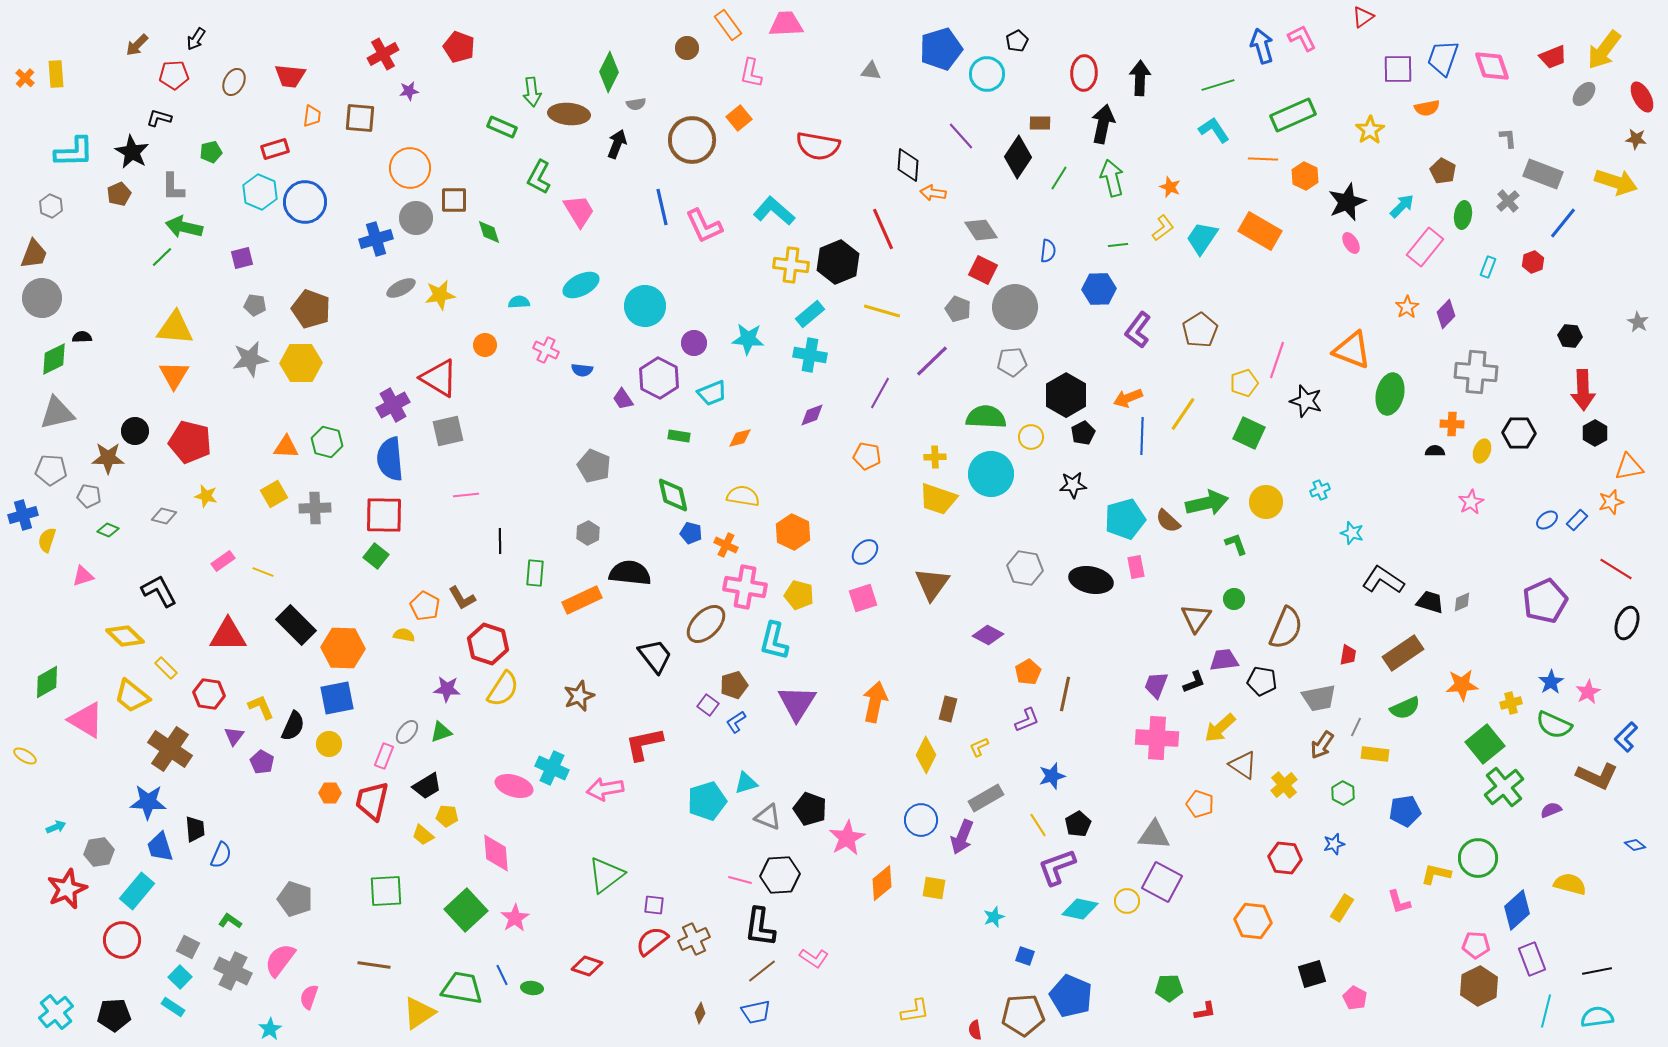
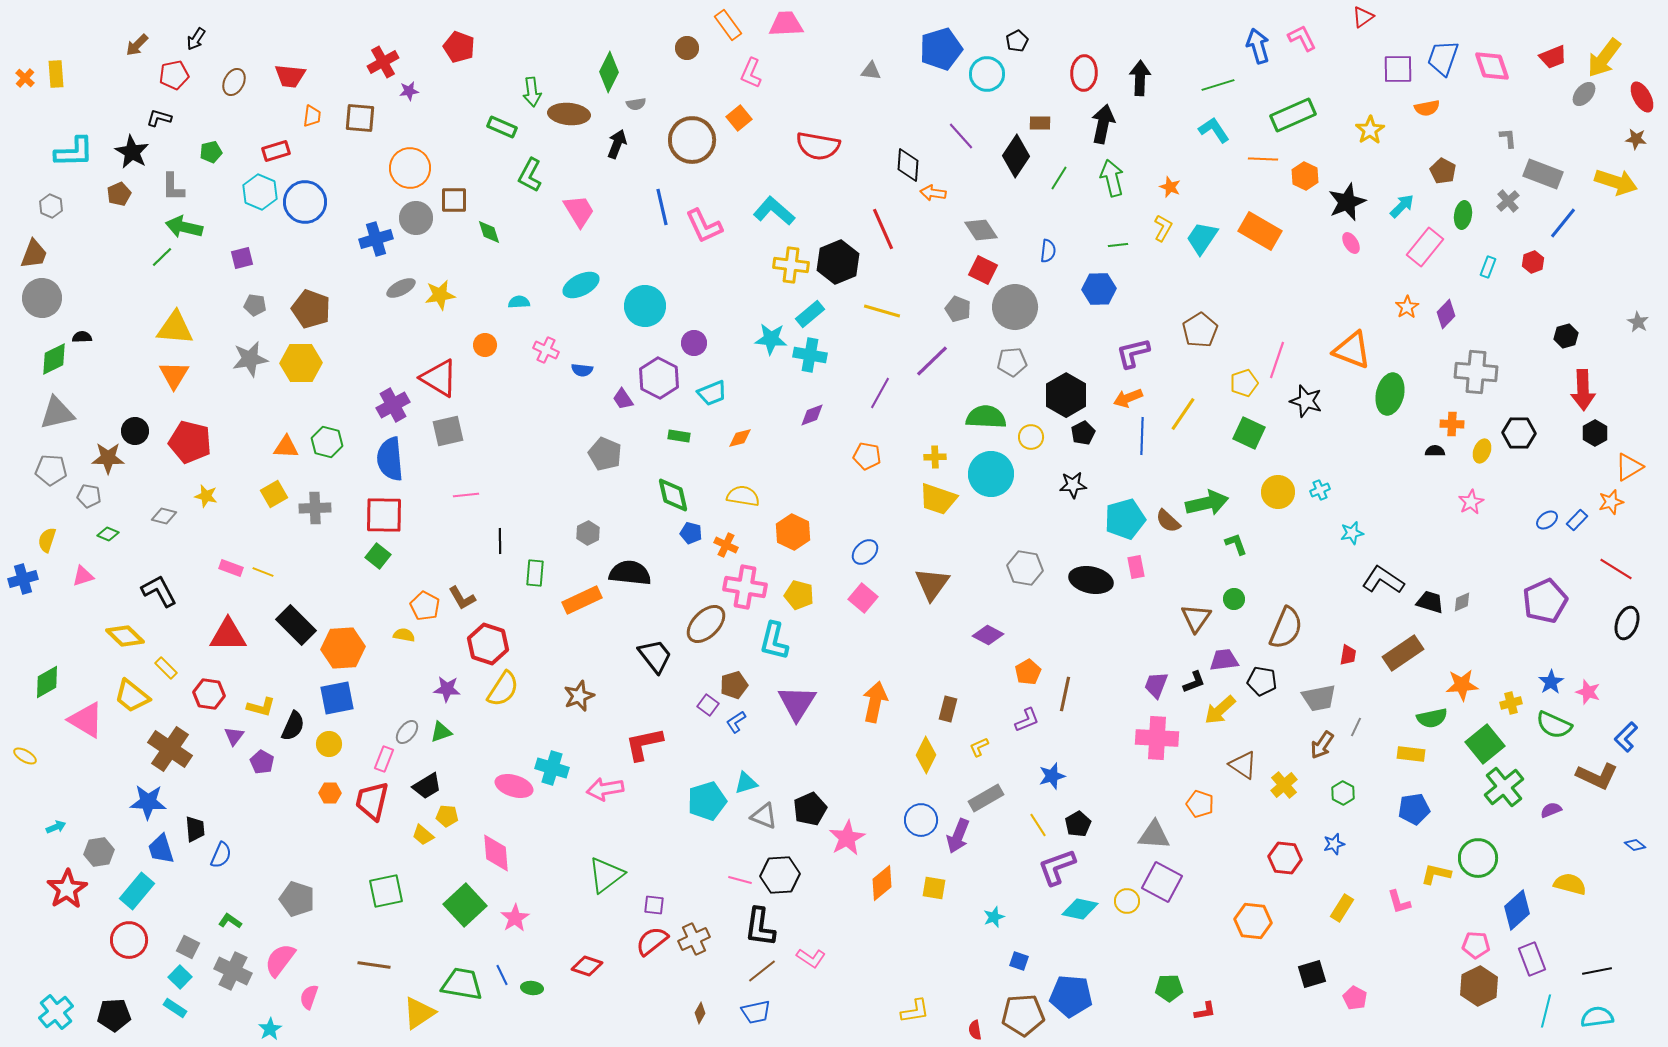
blue arrow at (1262, 46): moved 4 px left
yellow arrow at (1604, 50): moved 8 px down
red cross at (383, 54): moved 8 px down
pink L-shape at (751, 73): rotated 12 degrees clockwise
red pentagon at (174, 75): rotated 8 degrees counterclockwise
red rectangle at (275, 149): moved 1 px right, 2 px down
black diamond at (1018, 157): moved 2 px left, 1 px up
green L-shape at (539, 177): moved 9 px left, 2 px up
yellow L-shape at (1163, 228): rotated 24 degrees counterclockwise
purple L-shape at (1138, 330): moved 5 px left, 23 px down; rotated 39 degrees clockwise
black hexagon at (1570, 336): moved 4 px left; rotated 20 degrees counterclockwise
cyan star at (748, 339): moved 23 px right
gray pentagon at (594, 466): moved 11 px right, 12 px up
orange triangle at (1629, 467): rotated 20 degrees counterclockwise
yellow circle at (1266, 502): moved 12 px right, 10 px up
blue cross at (23, 515): moved 64 px down
green diamond at (108, 530): moved 4 px down
cyan star at (1352, 533): rotated 30 degrees counterclockwise
green square at (376, 556): moved 2 px right
pink rectangle at (223, 561): moved 8 px right, 7 px down; rotated 55 degrees clockwise
pink square at (863, 598): rotated 32 degrees counterclockwise
orange hexagon at (343, 648): rotated 6 degrees counterclockwise
pink star at (1588, 692): rotated 25 degrees counterclockwise
yellow L-shape at (261, 707): rotated 128 degrees clockwise
green semicircle at (1405, 708): moved 27 px right, 10 px down; rotated 12 degrees clockwise
yellow arrow at (1220, 728): moved 18 px up
yellow rectangle at (1375, 754): moved 36 px right
pink rectangle at (384, 756): moved 3 px down
cyan cross at (552, 768): rotated 8 degrees counterclockwise
black pentagon at (810, 809): rotated 28 degrees clockwise
blue pentagon at (1405, 811): moved 9 px right, 2 px up
gray triangle at (768, 817): moved 4 px left, 1 px up
purple arrow at (962, 837): moved 4 px left, 1 px up
blue trapezoid at (160, 847): moved 1 px right, 2 px down
red star at (67, 889): rotated 9 degrees counterclockwise
green square at (386, 891): rotated 9 degrees counterclockwise
gray pentagon at (295, 899): moved 2 px right
green square at (466, 910): moved 1 px left, 5 px up
red circle at (122, 940): moved 7 px right
blue square at (1025, 956): moved 6 px left, 5 px down
pink L-shape at (814, 958): moved 3 px left
green trapezoid at (462, 988): moved 4 px up
blue pentagon at (1071, 996): rotated 18 degrees counterclockwise
cyan rectangle at (173, 1007): moved 2 px right, 1 px down
